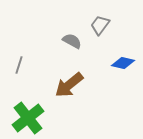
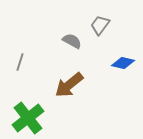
gray line: moved 1 px right, 3 px up
